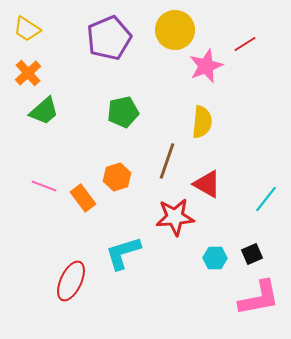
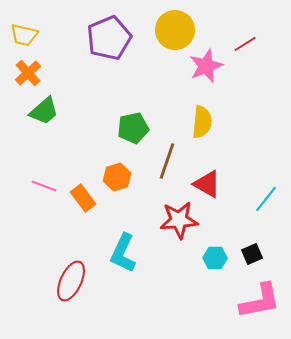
yellow trapezoid: moved 3 px left, 6 px down; rotated 20 degrees counterclockwise
green pentagon: moved 10 px right, 16 px down
red star: moved 4 px right, 3 px down
cyan L-shape: rotated 48 degrees counterclockwise
pink L-shape: moved 1 px right, 3 px down
